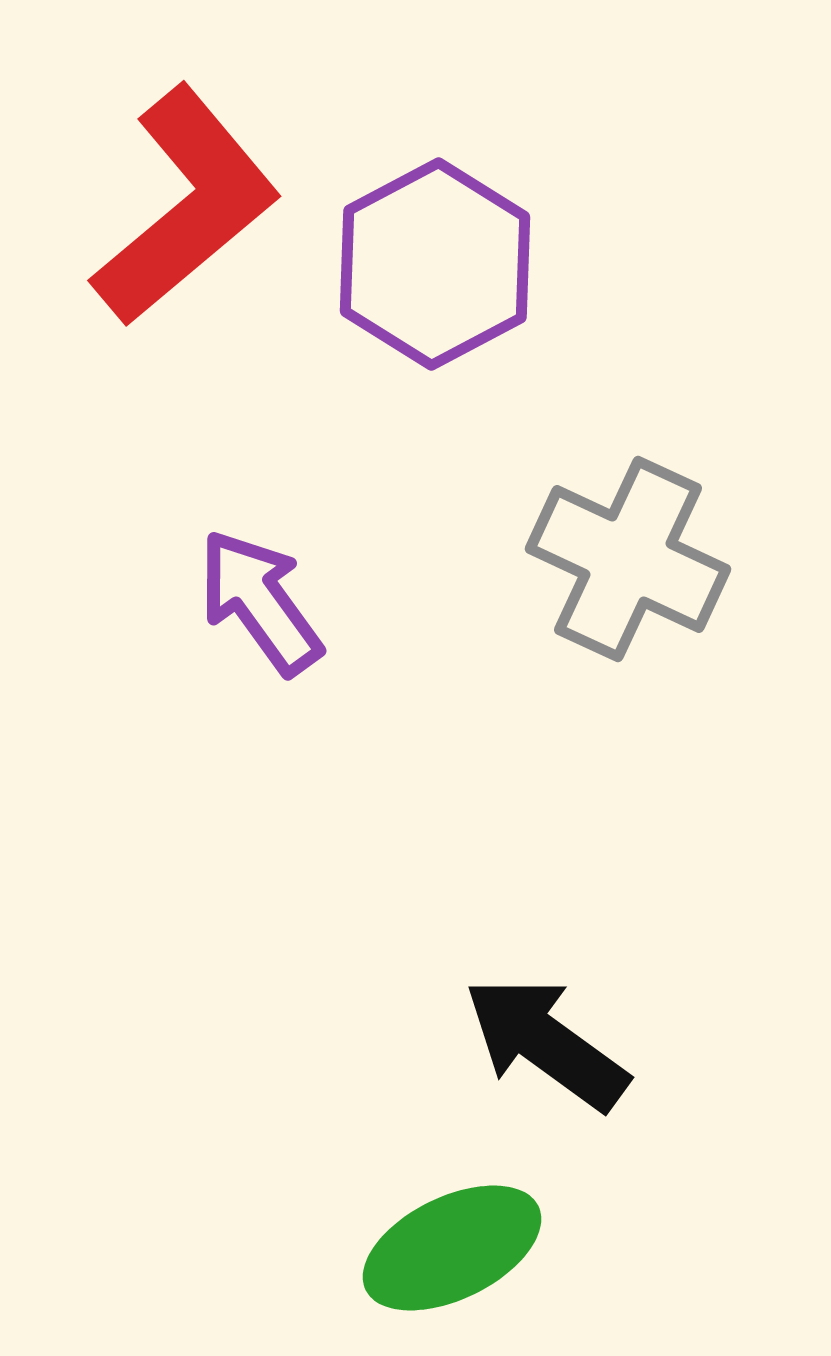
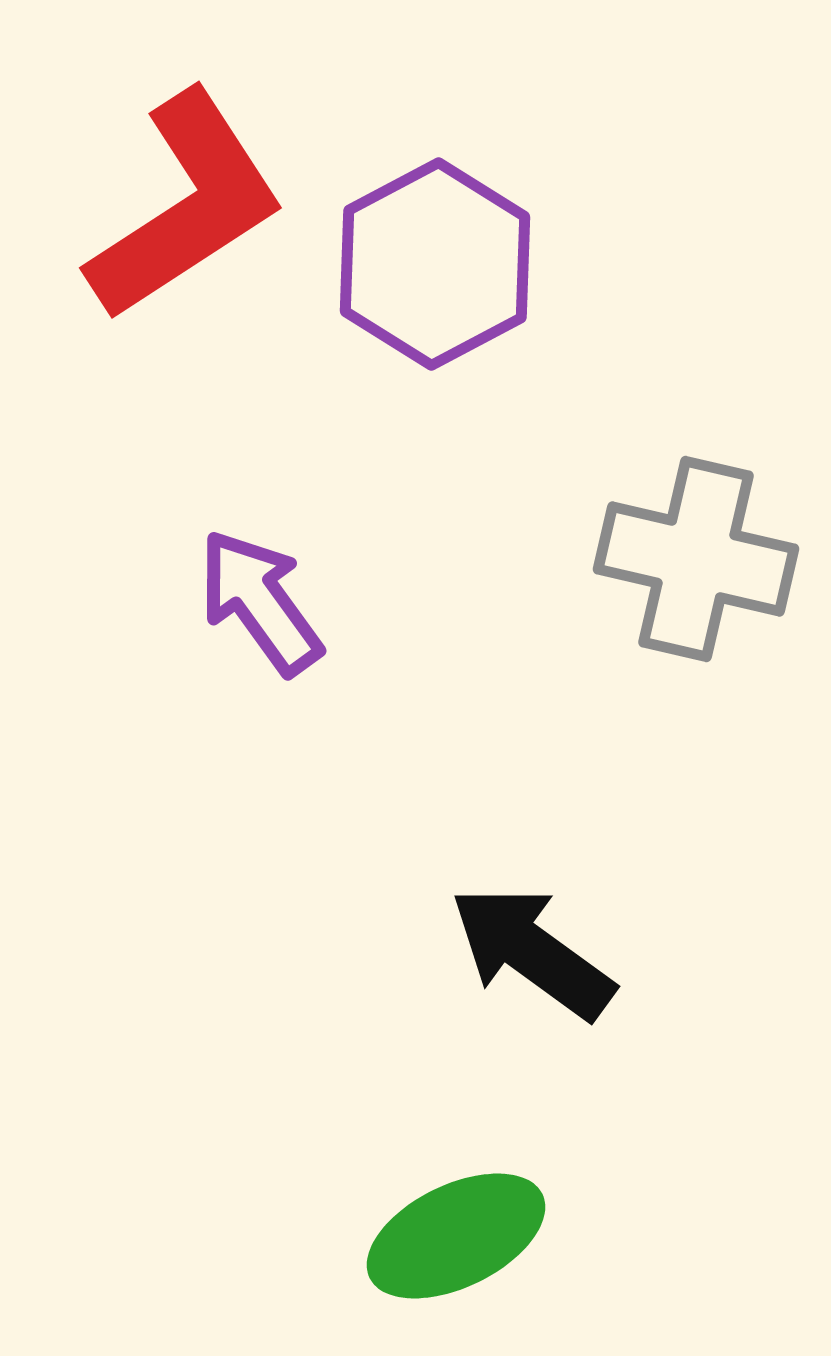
red L-shape: rotated 7 degrees clockwise
gray cross: moved 68 px right; rotated 12 degrees counterclockwise
black arrow: moved 14 px left, 91 px up
green ellipse: moved 4 px right, 12 px up
